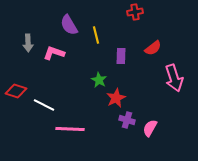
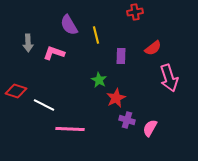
pink arrow: moved 5 px left
